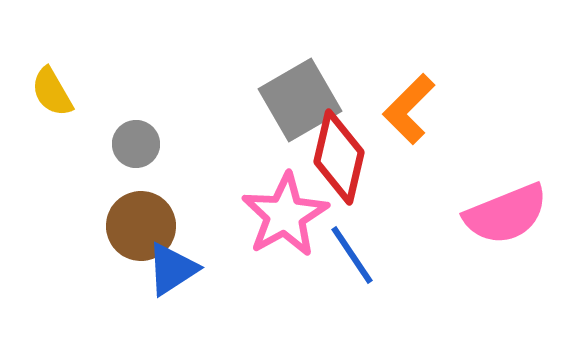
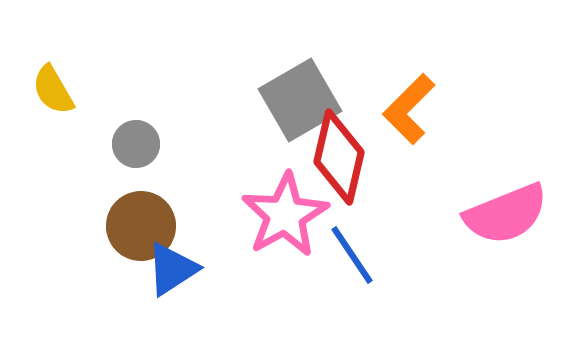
yellow semicircle: moved 1 px right, 2 px up
